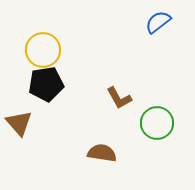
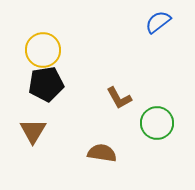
brown triangle: moved 14 px right, 8 px down; rotated 12 degrees clockwise
